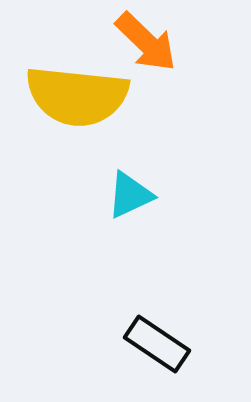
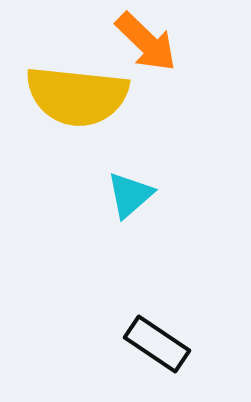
cyan triangle: rotated 16 degrees counterclockwise
